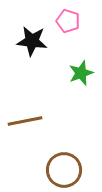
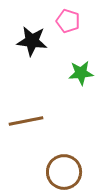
green star: rotated 15 degrees clockwise
brown line: moved 1 px right
brown circle: moved 2 px down
